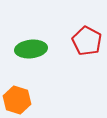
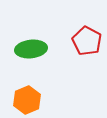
orange hexagon: moved 10 px right; rotated 20 degrees clockwise
